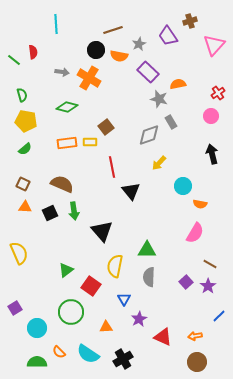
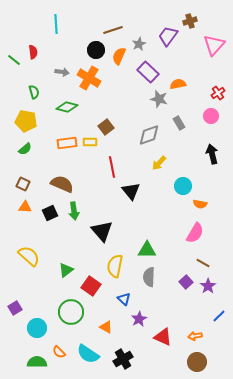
purple trapezoid at (168, 36): rotated 70 degrees clockwise
orange semicircle at (119, 56): rotated 102 degrees clockwise
green semicircle at (22, 95): moved 12 px right, 3 px up
gray rectangle at (171, 122): moved 8 px right, 1 px down
yellow semicircle at (19, 253): moved 10 px right, 3 px down; rotated 25 degrees counterclockwise
brown line at (210, 264): moved 7 px left, 1 px up
blue triangle at (124, 299): rotated 16 degrees counterclockwise
orange triangle at (106, 327): rotated 32 degrees clockwise
